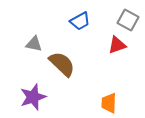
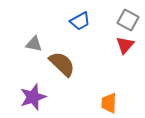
red triangle: moved 8 px right; rotated 30 degrees counterclockwise
